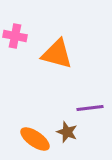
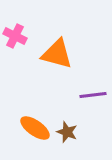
pink cross: rotated 15 degrees clockwise
purple line: moved 3 px right, 13 px up
orange ellipse: moved 11 px up
